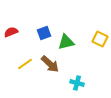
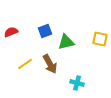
blue square: moved 1 px right, 2 px up
yellow square: rotated 14 degrees counterclockwise
brown arrow: rotated 18 degrees clockwise
